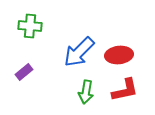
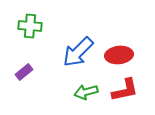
blue arrow: moved 1 px left
green arrow: rotated 65 degrees clockwise
